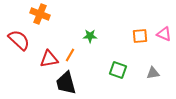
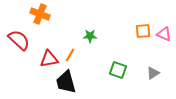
orange square: moved 3 px right, 5 px up
gray triangle: rotated 24 degrees counterclockwise
black trapezoid: moved 1 px up
